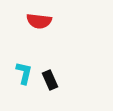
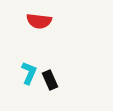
cyan L-shape: moved 5 px right; rotated 10 degrees clockwise
